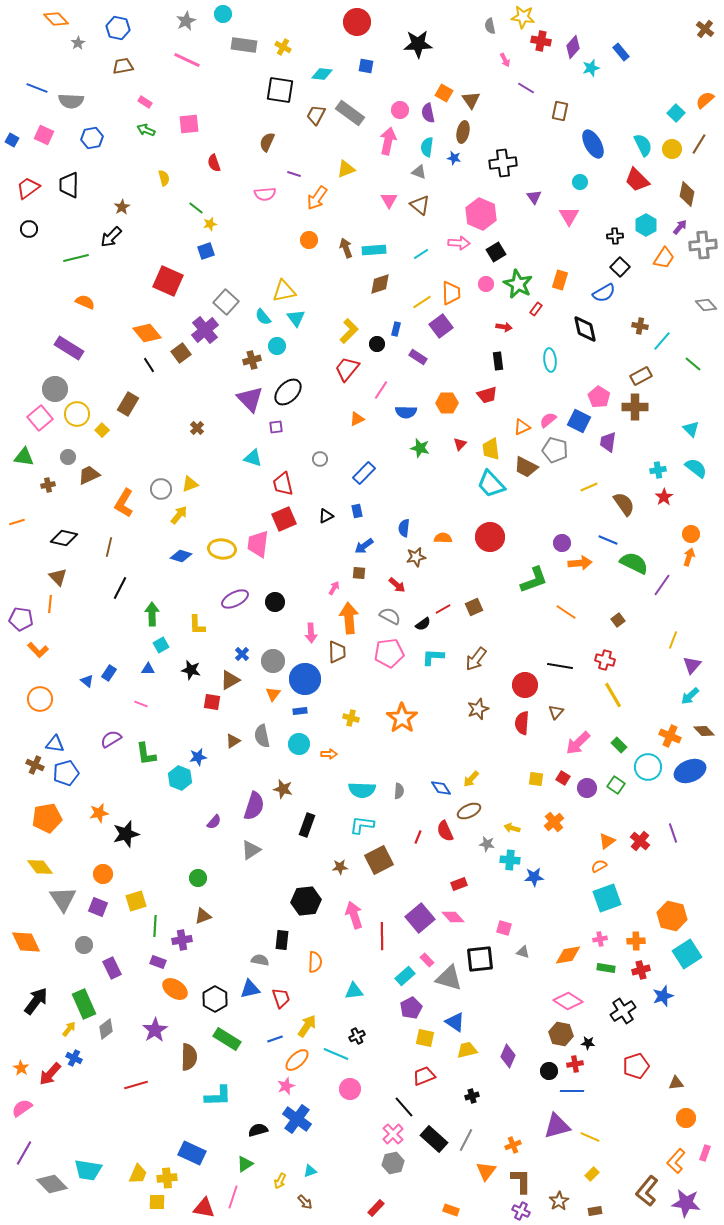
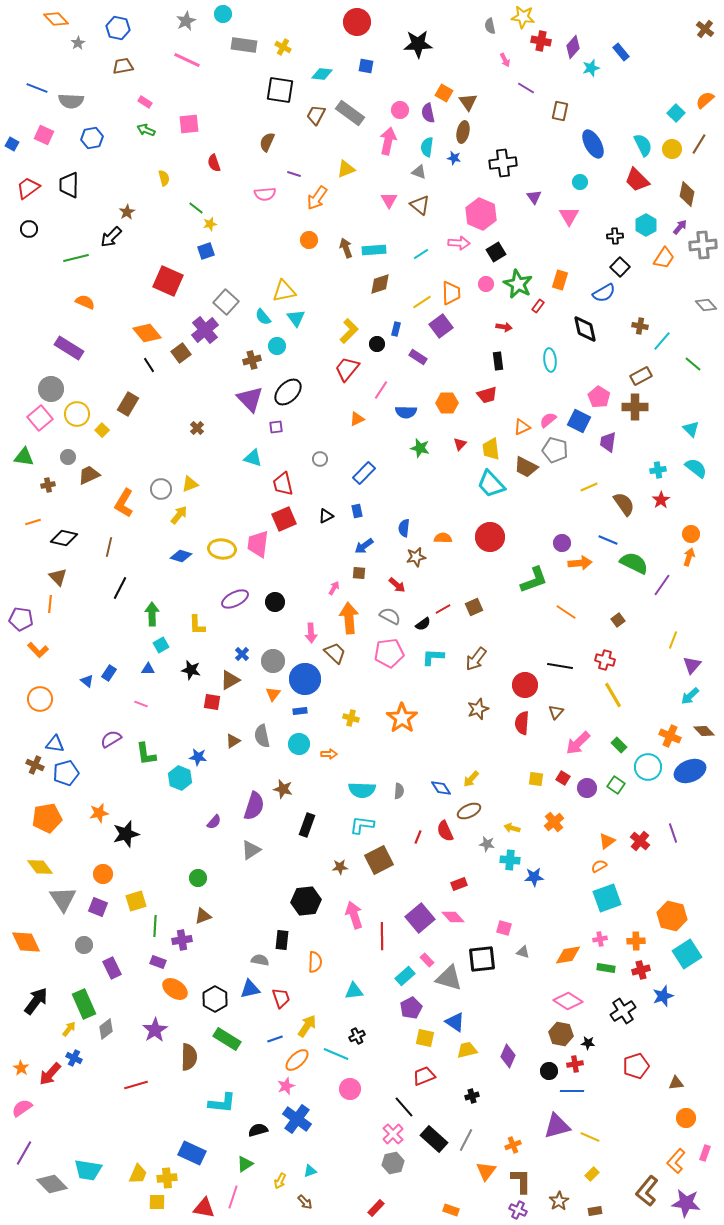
brown triangle at (471, 100): moved 3 px left, 2 px down
blue square at (12, 140): moved 4 px down
brown star at (122, 207): moved 5 px right, 5 px down
red rectangle at (536, 309): moved 2 px right, 3 px up
gray circle at (55, 389): moved 4 px left
red star at (664, 497): moved 3 px left, 3 px down
orange line at (17, 522): moved 16 px right
brown trapezoid at (337, 652): moved 2 px left, 1 px down; rotated 45 degrees counterclockwise
blue star at (198, 757): rotated 18 degrees clockwise
black square at (480, 959): moved 2 px right
cyan L-shape at (218, 1096): moved 4 px right, 7 px down; rotated 8 degrees clockwise
purple cross at (521, 1211): moved 3 px left, 1 px up
